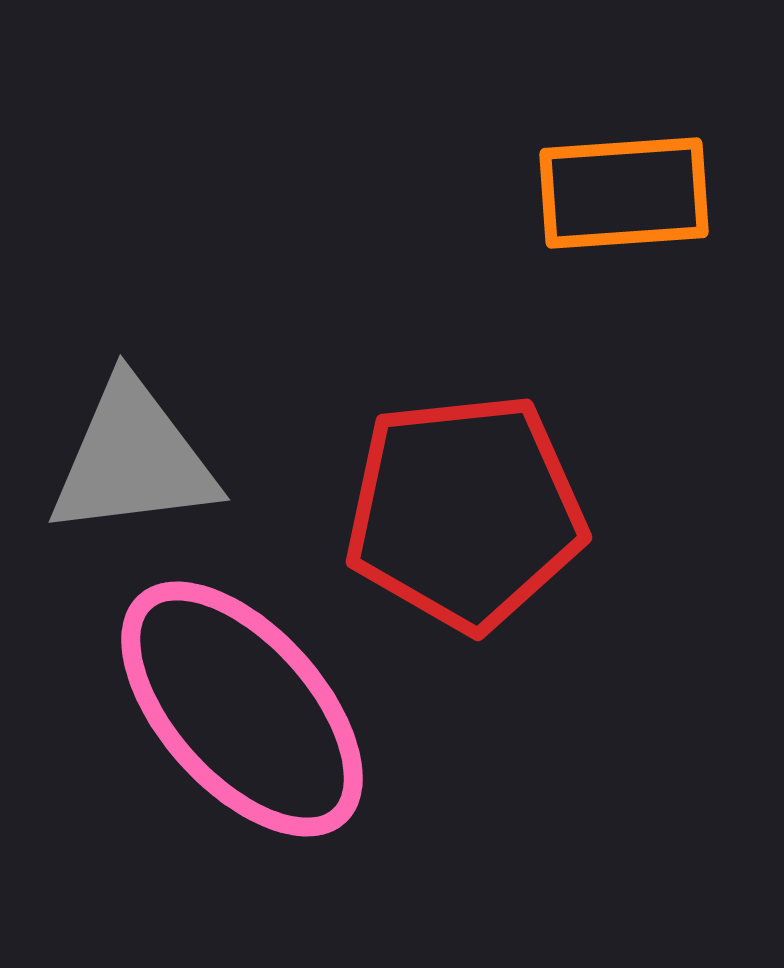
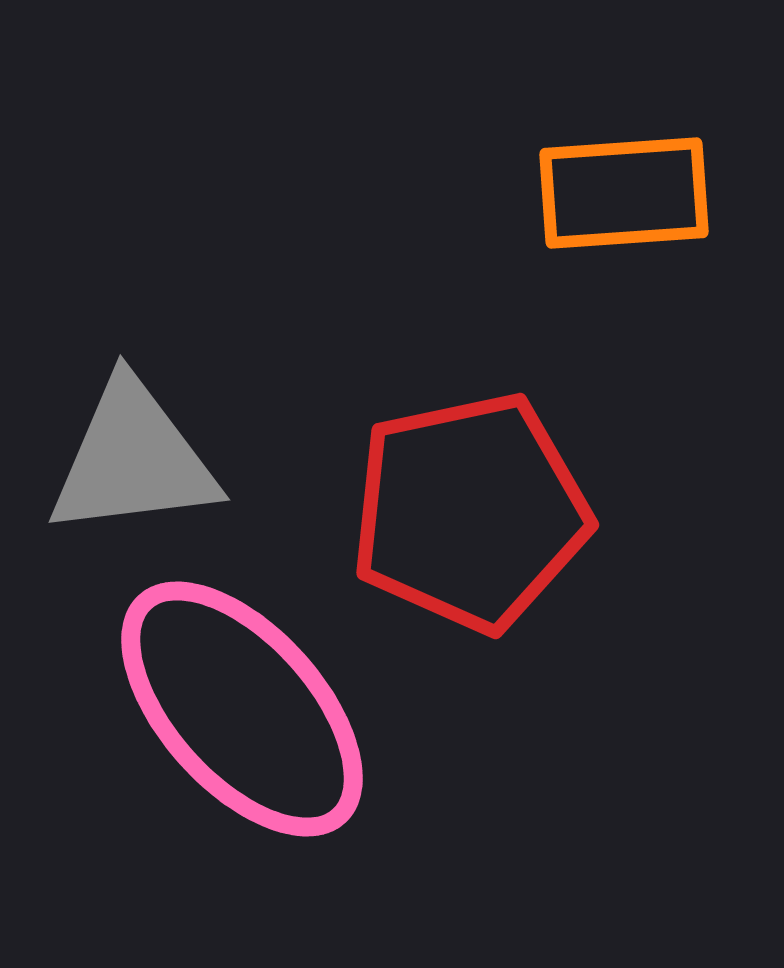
red pentagon: moved 5 px right; rotated 6 degrees counterclockwise
